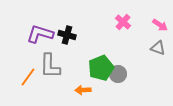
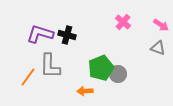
pink arrow: moved 1 px right
orange arrow: moved 2 px right, 1 px down
